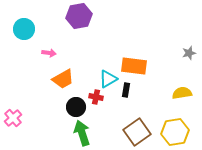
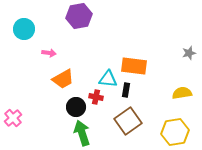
cyan triangle: rotated 36 degrees clockwise
brown square: moved 9 px left, 11 px up
